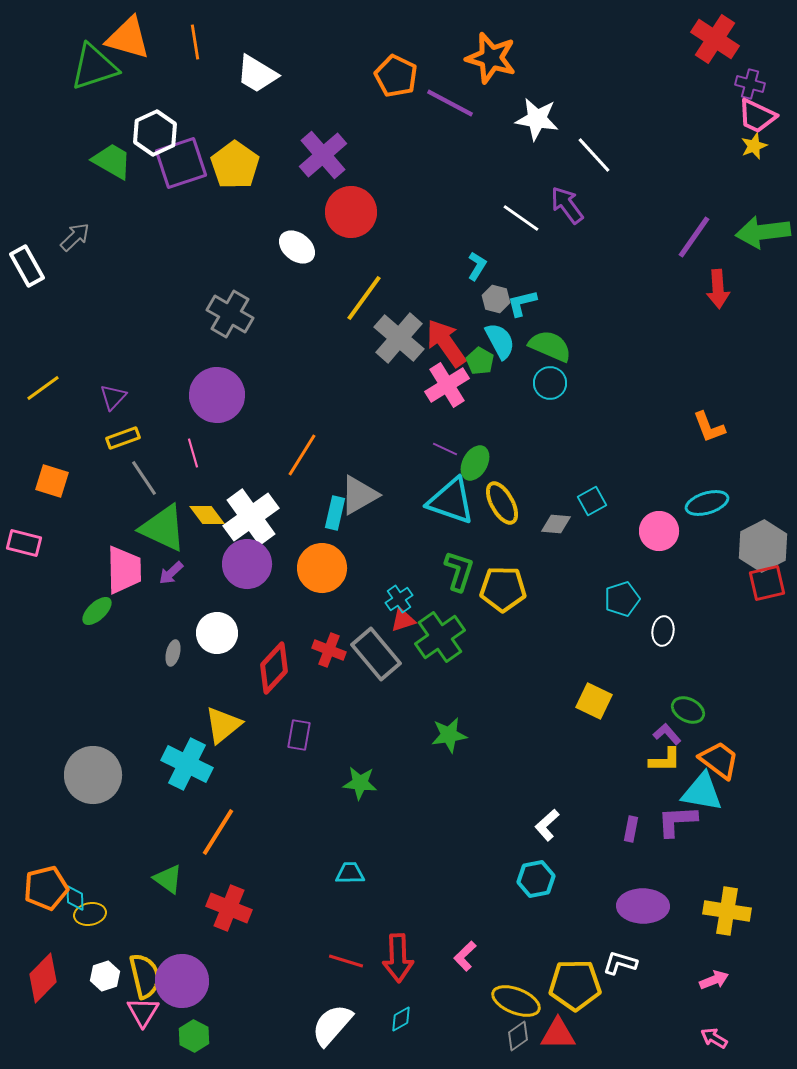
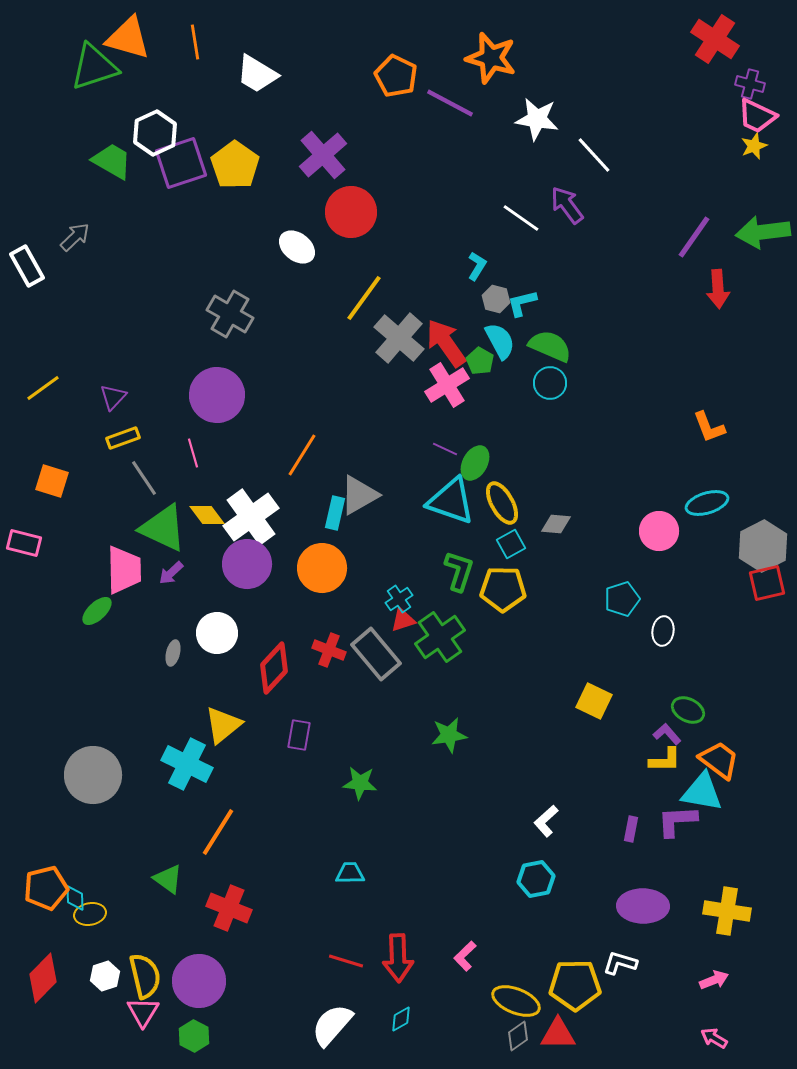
cyan square at (592, 501): moved 81 px left, 43 px down
white L-shape at (547, 825): moved 1 px left, 4 px up
purple circle at (182, 981): moved 17 px right
